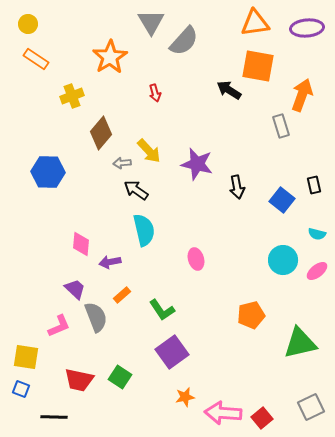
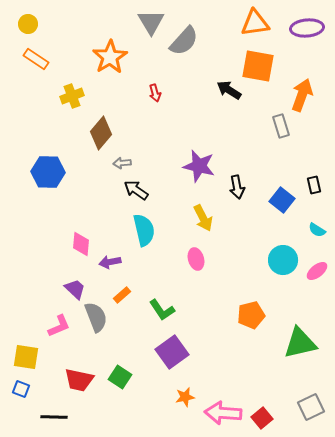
yellow arrow at (149, 151): moved 54 px right, 67 px down; rotated 16 degrees clockwise
purple star at (197, 164): moved 2 px right, 2 px down
cyan semicircle at (317, 234): moved 4 px up; rotated 18 degrees clockwise
